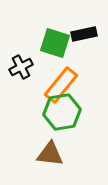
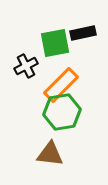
black rectangle: moved 1 px left, 1 px up
green square: rotated 28 degrees counterclockwise
black cross: moved 5 px right, 1 px up
orange rectangle: rotated 6 degrees clockwise
